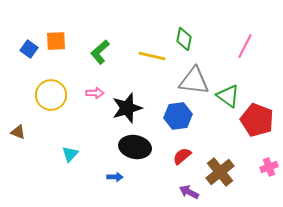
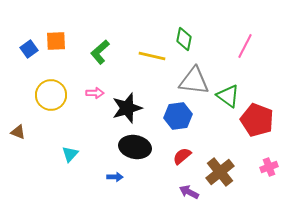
blue square: rotated 18 degrees clockwise
